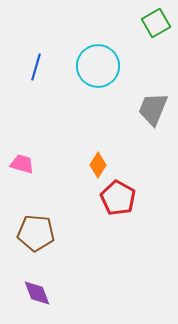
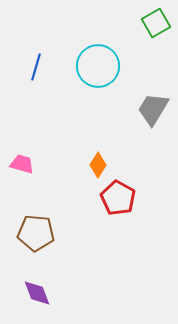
gray trapezoid: rotated 9 degrees clockwise
